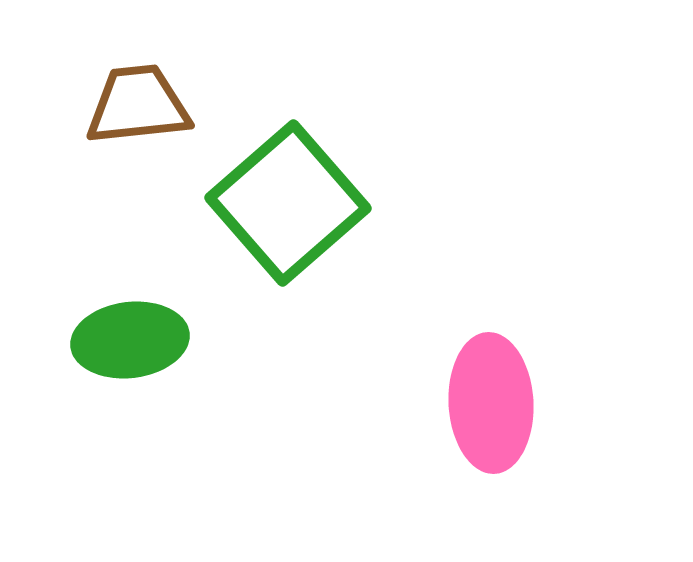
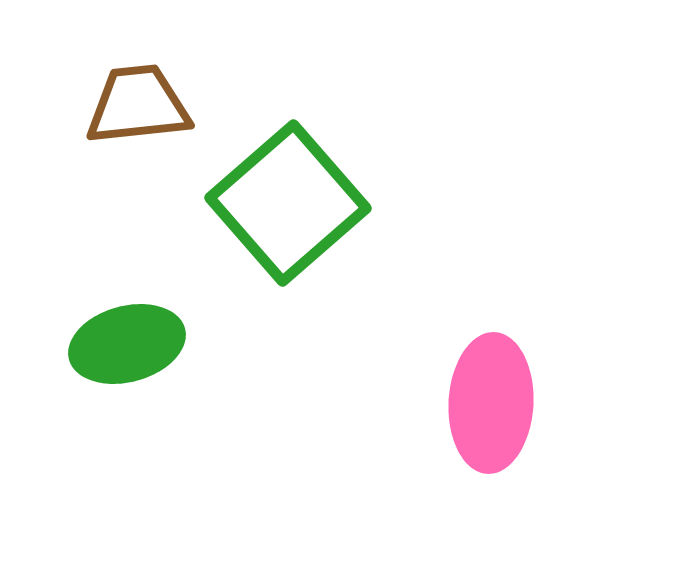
green ellipse: moved 3 px left, 4 px down; rotated 8 degrees counterclockwise
pink ellipse: rotated 6 degrees clockwise
